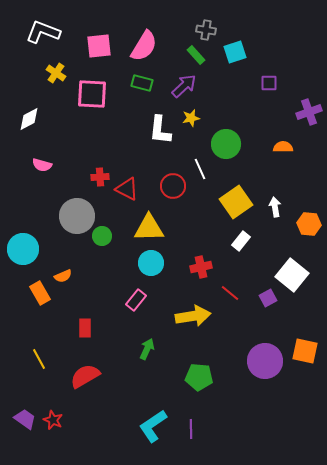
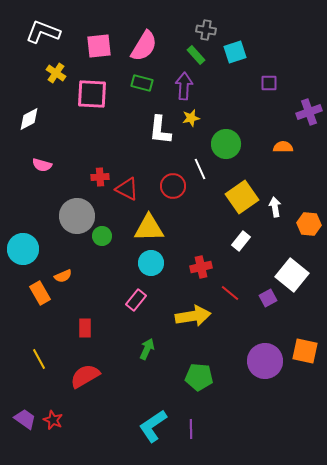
purple arrow at (184, 86): rotated 44 degrees counterclockwise
yellow square at (236, 202): moved 6 px right, 5 px up
